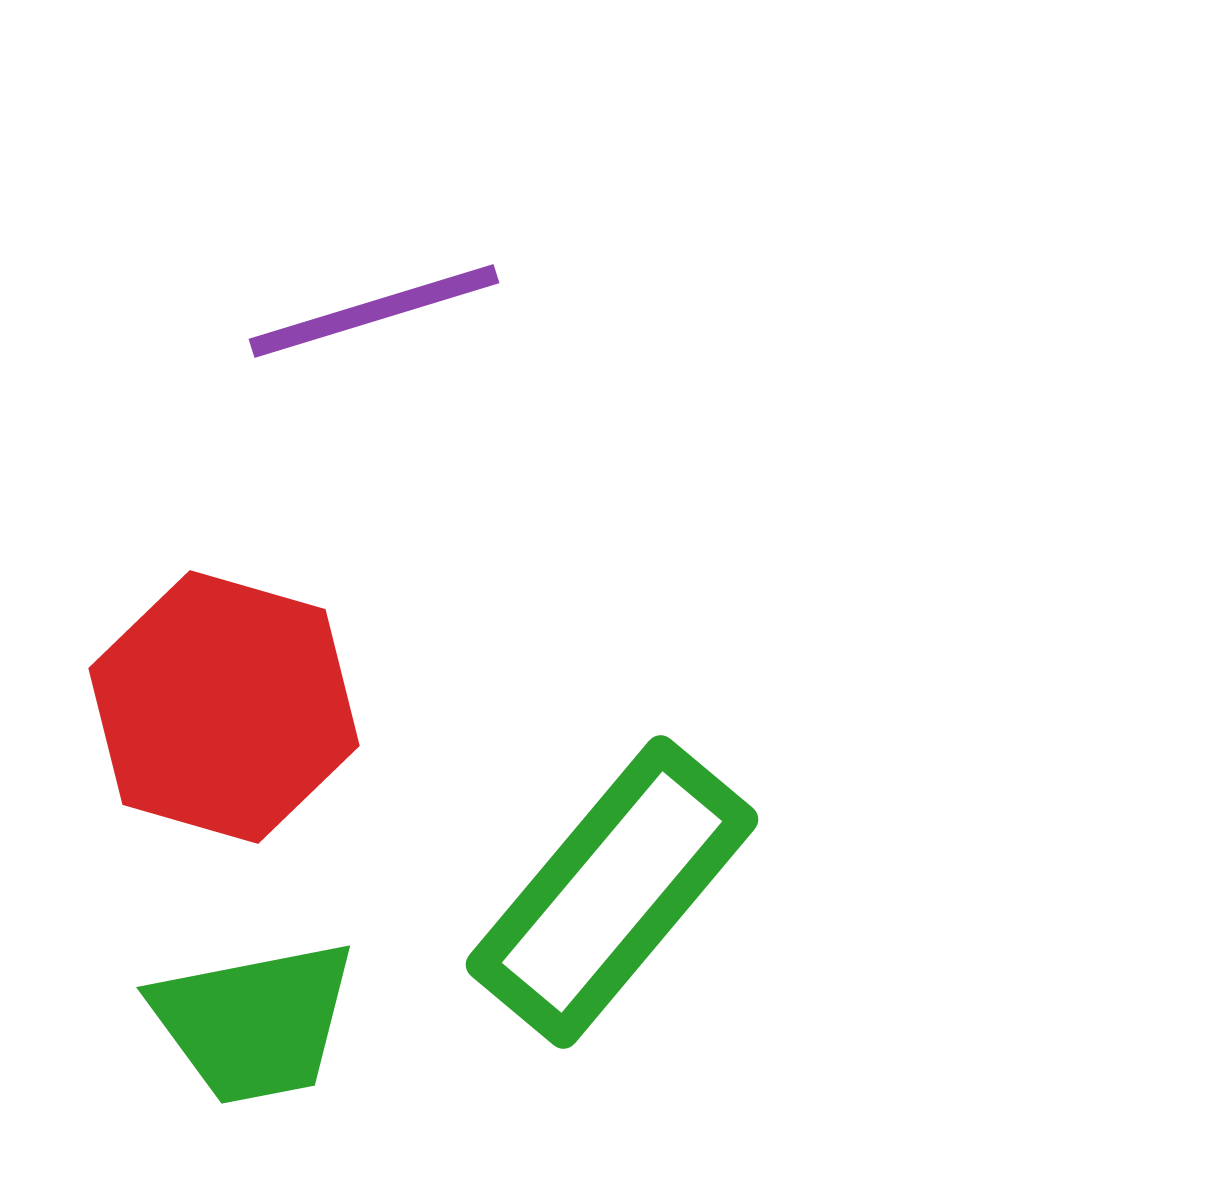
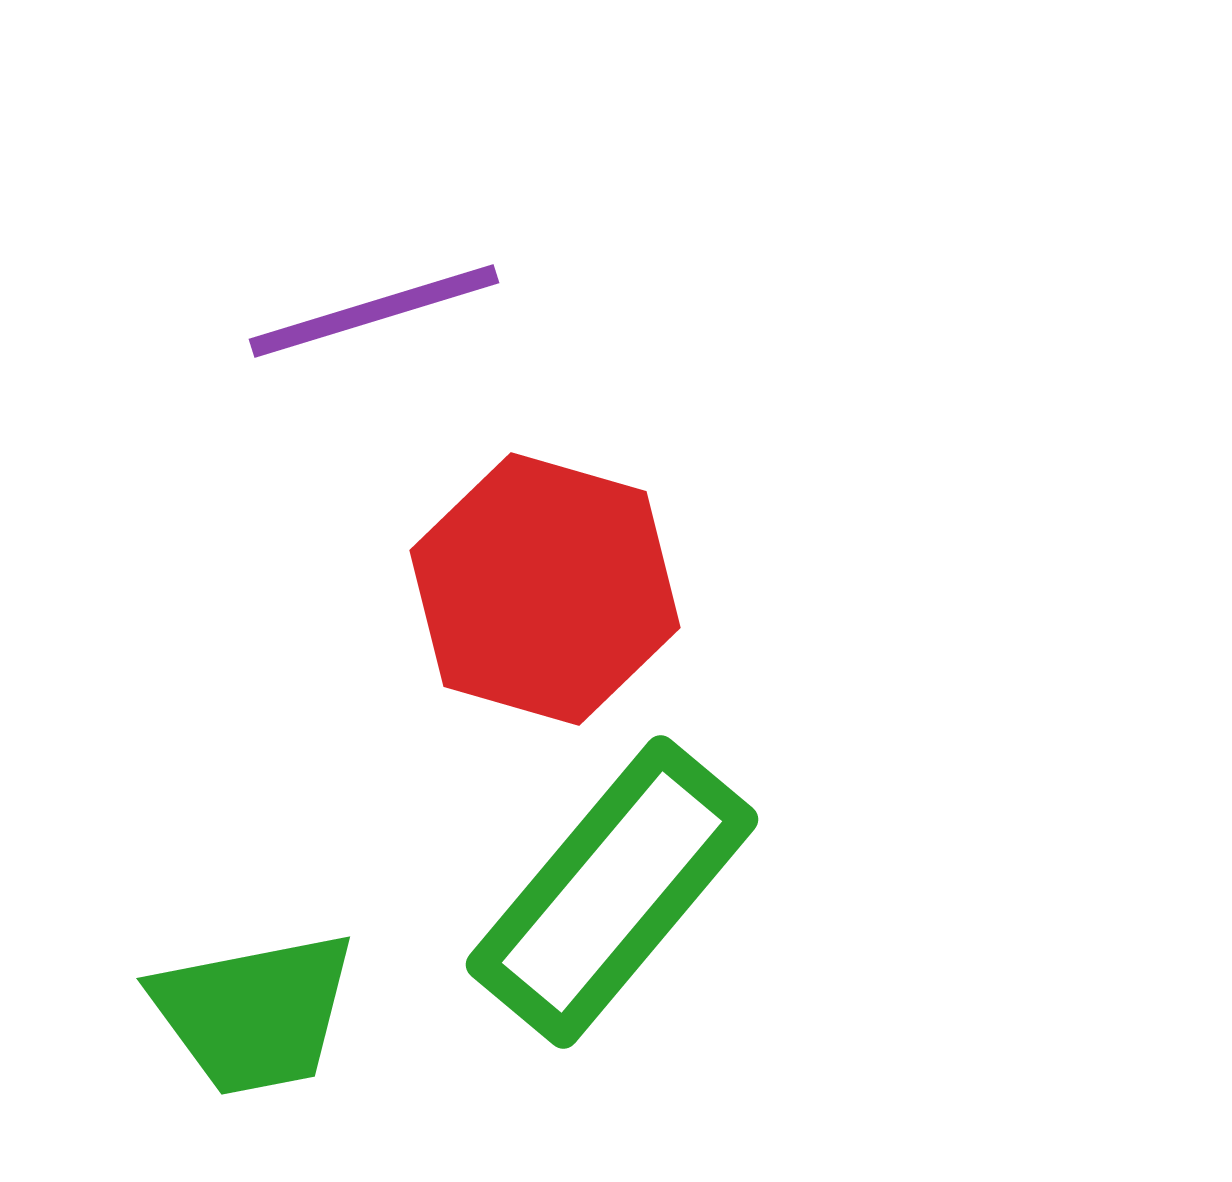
red hexagon: moved 321 px right, 118 px up
green trapezoid: moved 9 px up
